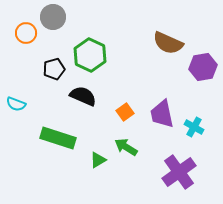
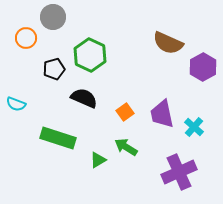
orange circle: moved 5 px down
purple hexagon: rotated 20 degrees counterclockwise
black semicircle: moved 1 px right, 2 px down
cyan cross: rotated 12 degrees clockwise
purple cross: rotated 12 degrees clockwise
